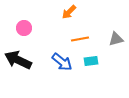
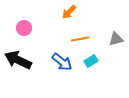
cyan rectangle: rotated 24 degrees counterclockwise
